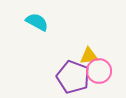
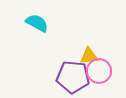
cyan semicircle: moved 1 px down
purple pentagon: rotated 16 degrees counterclockwise
